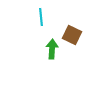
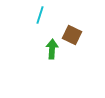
cyan line: moved 1 px left, 2 px up; rotated 24 degrees clockwise
